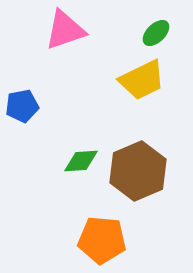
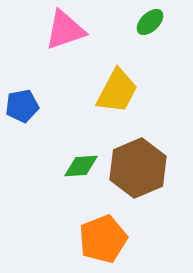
green ellipse: moved 6 px left, 11 px up
yellow trapezoid: moved 25 px left, 11 px down; rotated 36 degrees counterclockwise
green diamond: moved 5 px down
brown hexagon: moved 3 px up
orange pentagon: moved 1 px right, 1 px up; rotated 27 degrees counterclockwise
